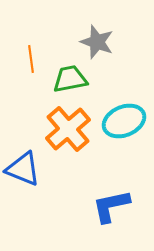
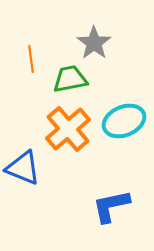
gray star: moved 3 px left, 1 px down; rotated 16 degrees clockwise
blue triangle: moved 1 px up
